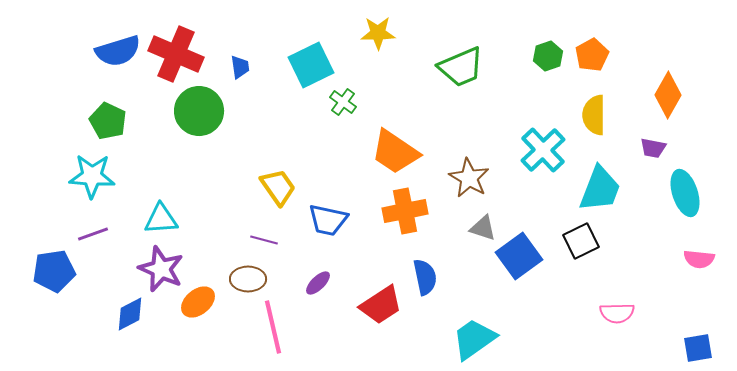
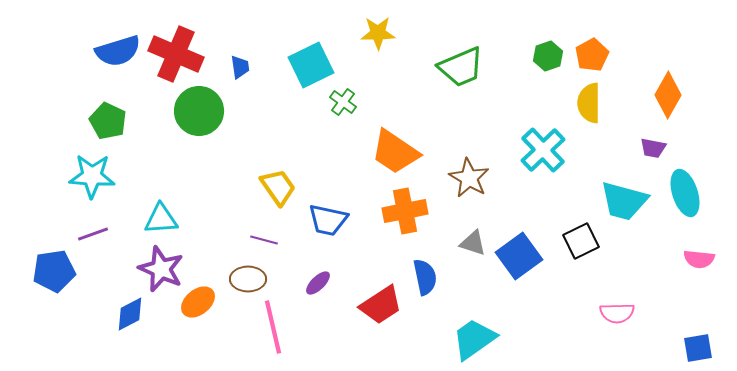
yellow semicircle at (594, 115): moved 5 px left, 12 px up
cyan trapezoid at (600, 189): moved 24 px right, 12 px down; rotated 84 degrees clockwise
gray triangle at (483, 228): moved 10 px left, 15 px down
